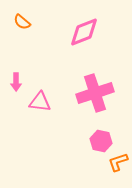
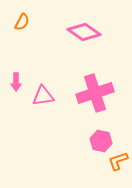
orange semicircle: rotated 102 degrees counterclockwise
pink diamond: rotated 56 degrees clockwise
pink triangle: moved 3 px right, 6 px up; rotated 15 degrees counterclockwise
orange L-shape: moved 1 px up
